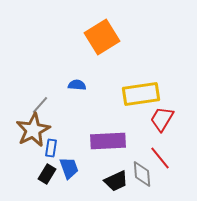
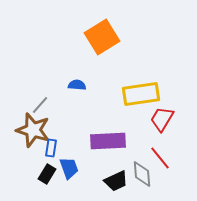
brown star: rotated 28 degrees counterclockwise
